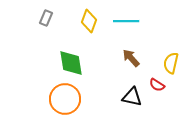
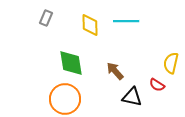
yellow diamond: moved 1 px right, 4 px down; rotated 20 degrees counterclockwise
brown arrow: moved 16 px left, 13 px down
